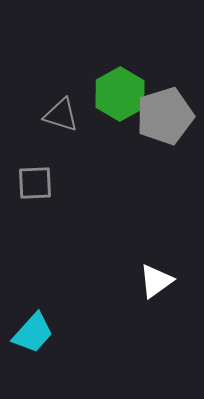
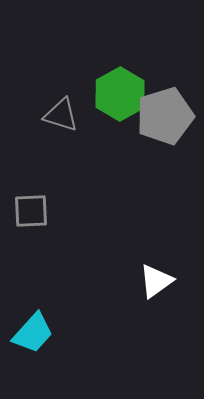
gray square: moved 4 px left, 28 px down
